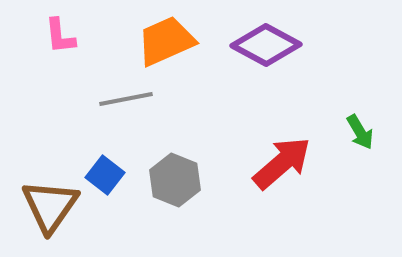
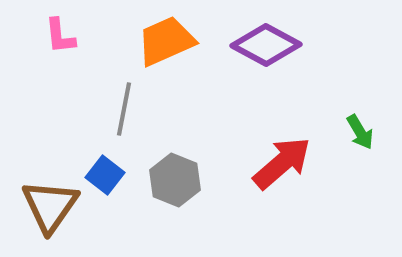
gray line: moved 2 px left, 10 px down; rotated 68 degrees counterclockwise
